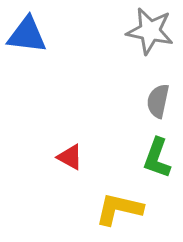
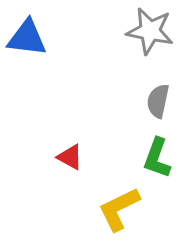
blue triangle: moved 3 px down
yellow L-shape: rotated 39 degrees counterclockwise
